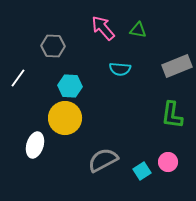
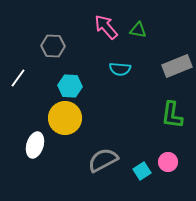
pink arrow: moved 3 px right, 1 px up
